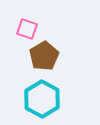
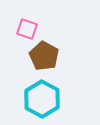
brown pentagon: rotated 12 degrees counterclockwise
